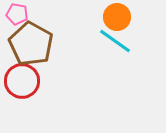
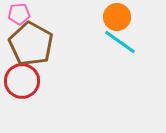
pink pentagon: moved 2 px right; rotated 15 degrees counterclockwise
cyan line: moved 5 px right, 1 px down
